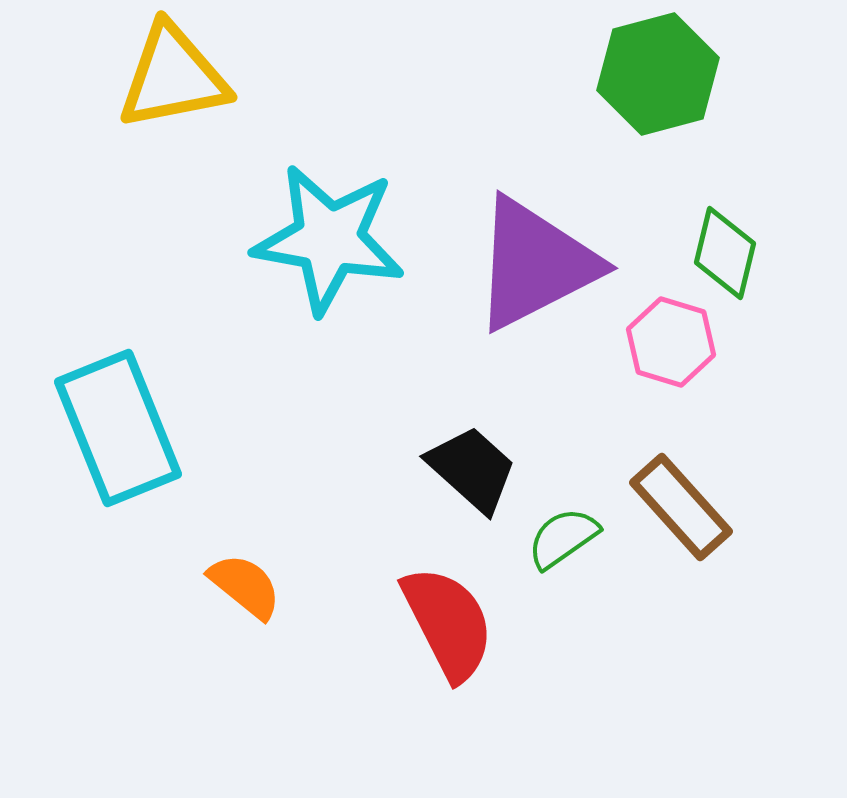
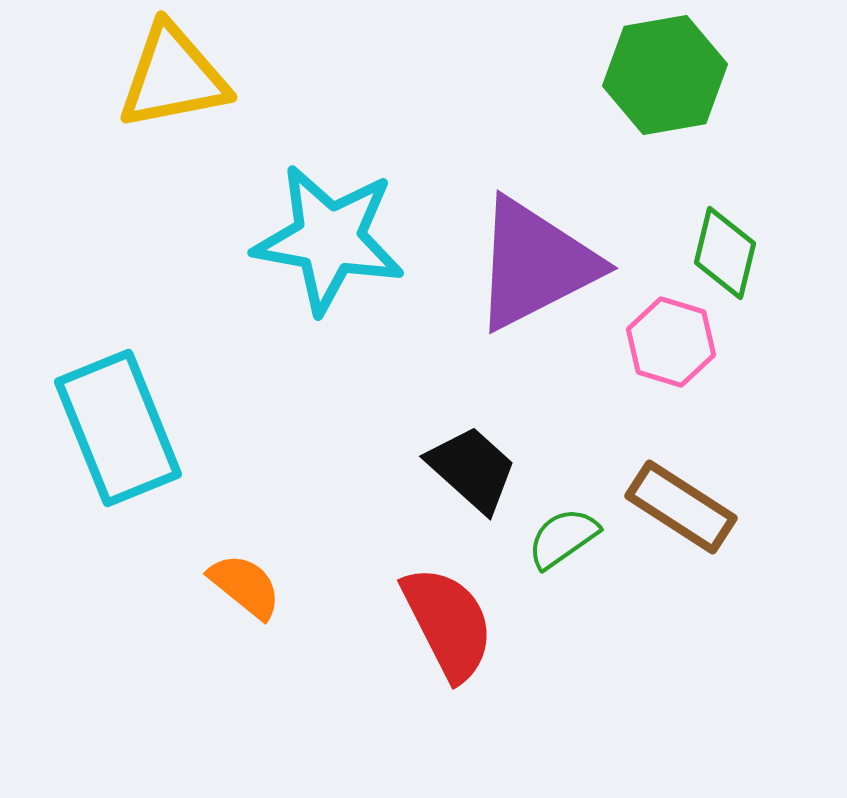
green hexagon: moved 7 px right, 1 px down; rotated 5 degrees clockwise
brown rectangle: rotated 15 degrees counterclockwise
